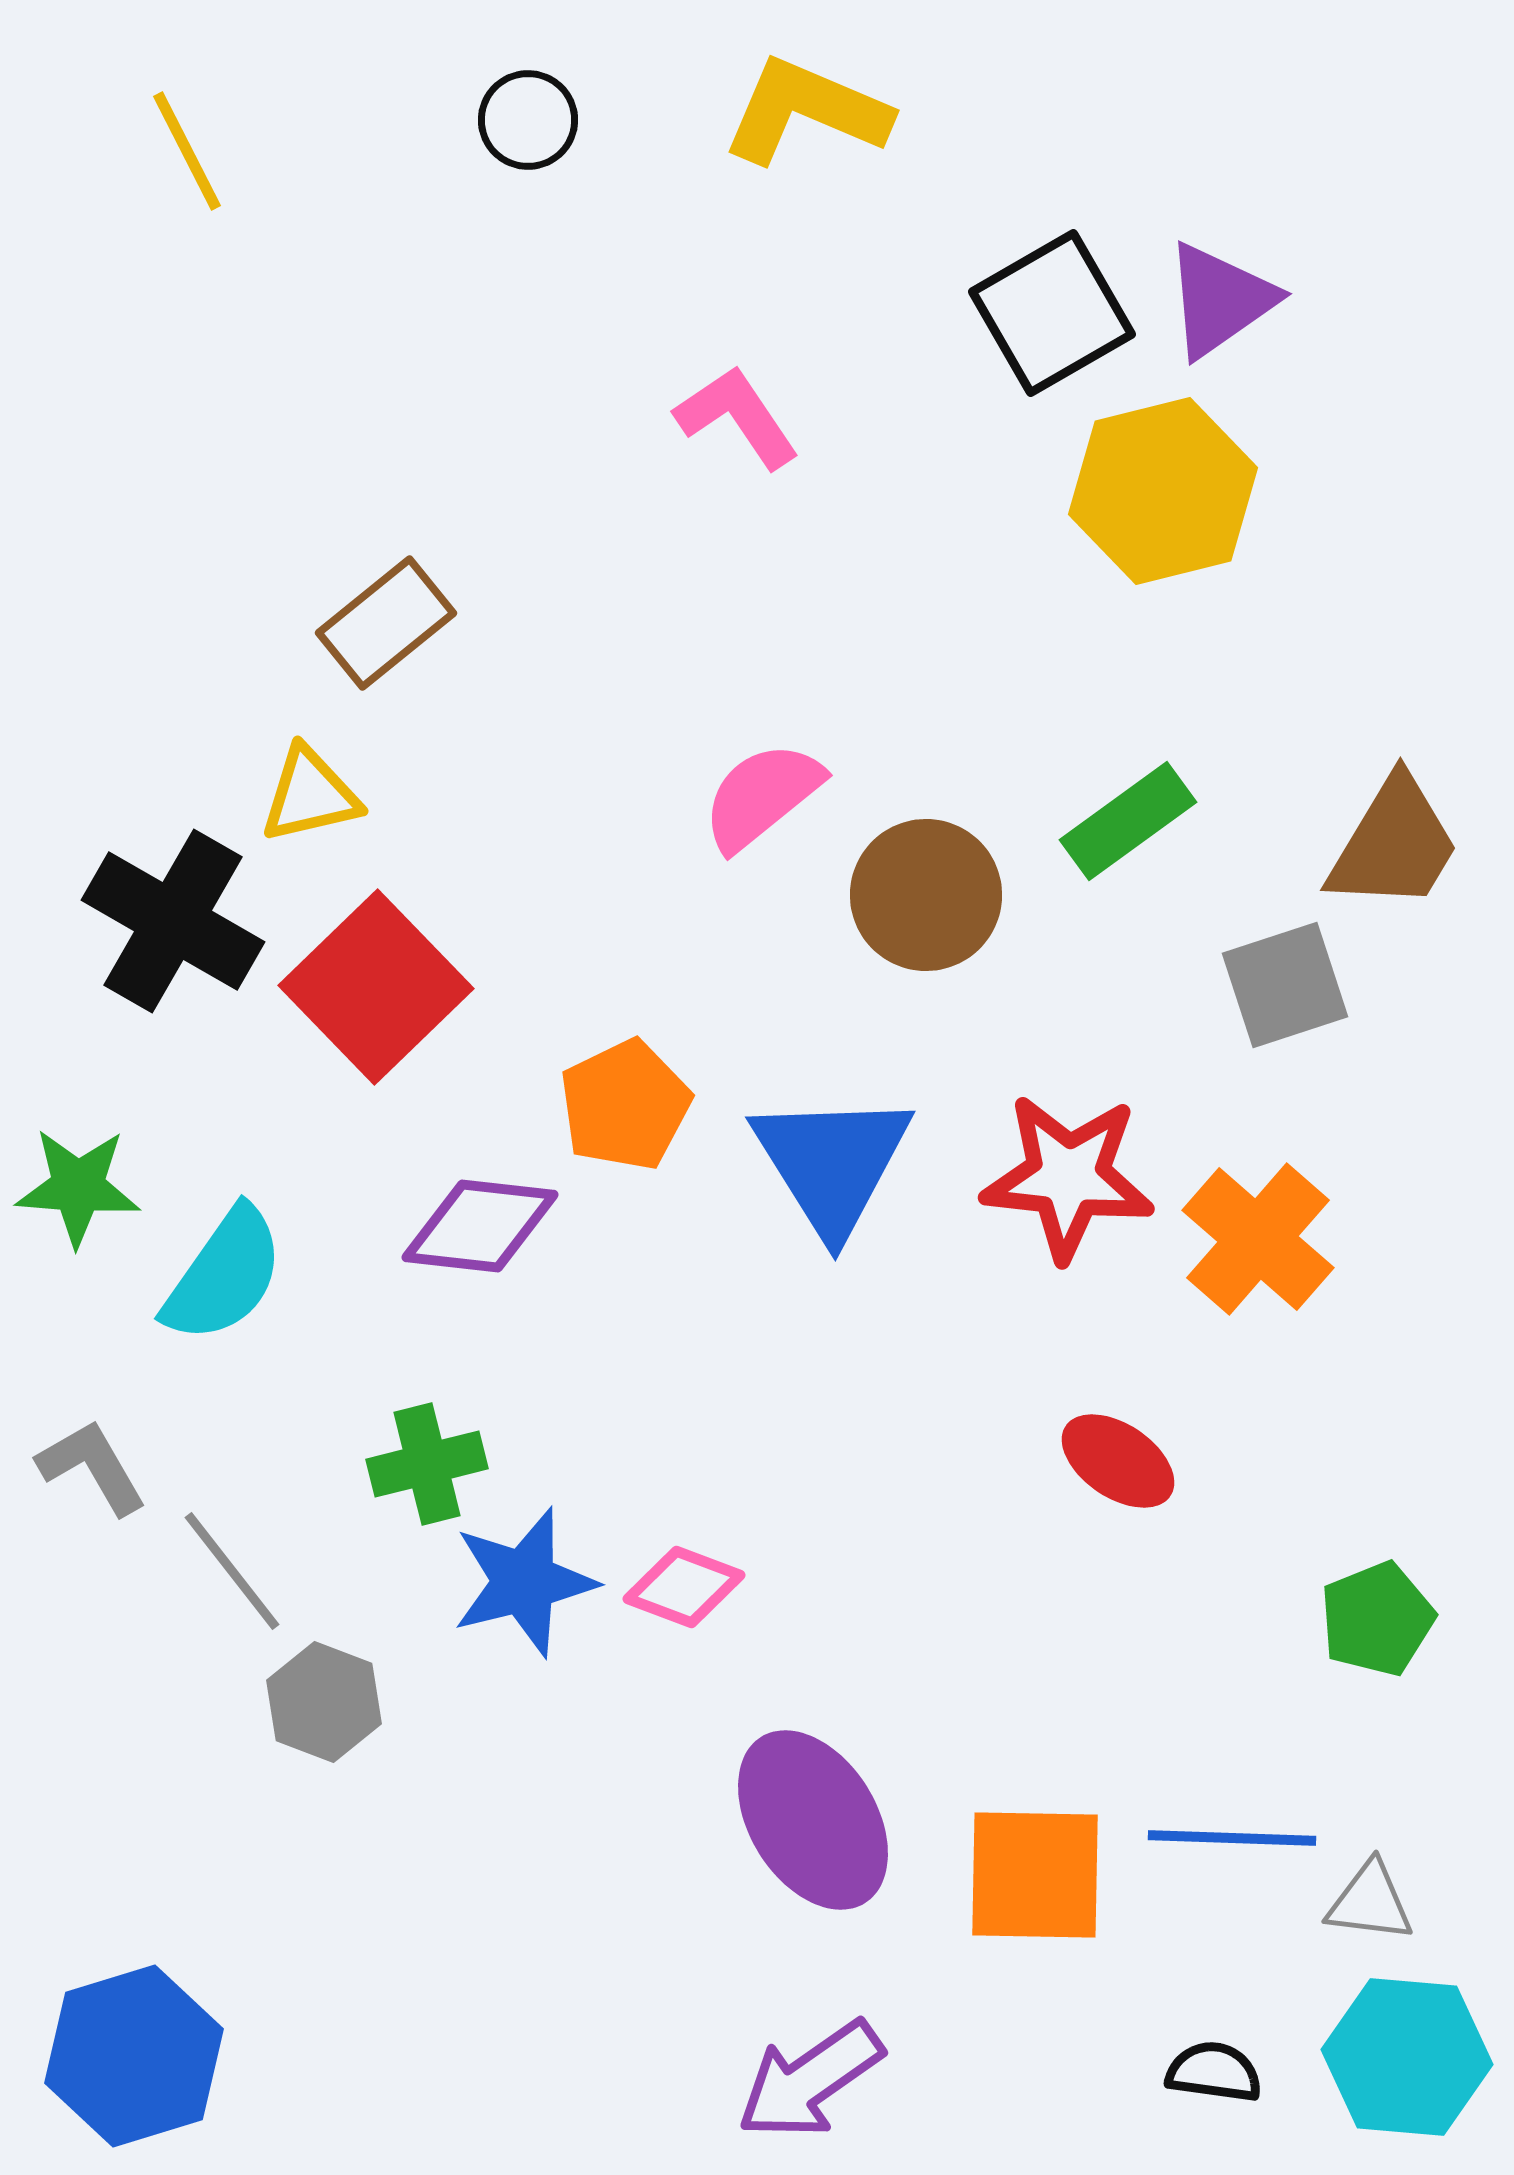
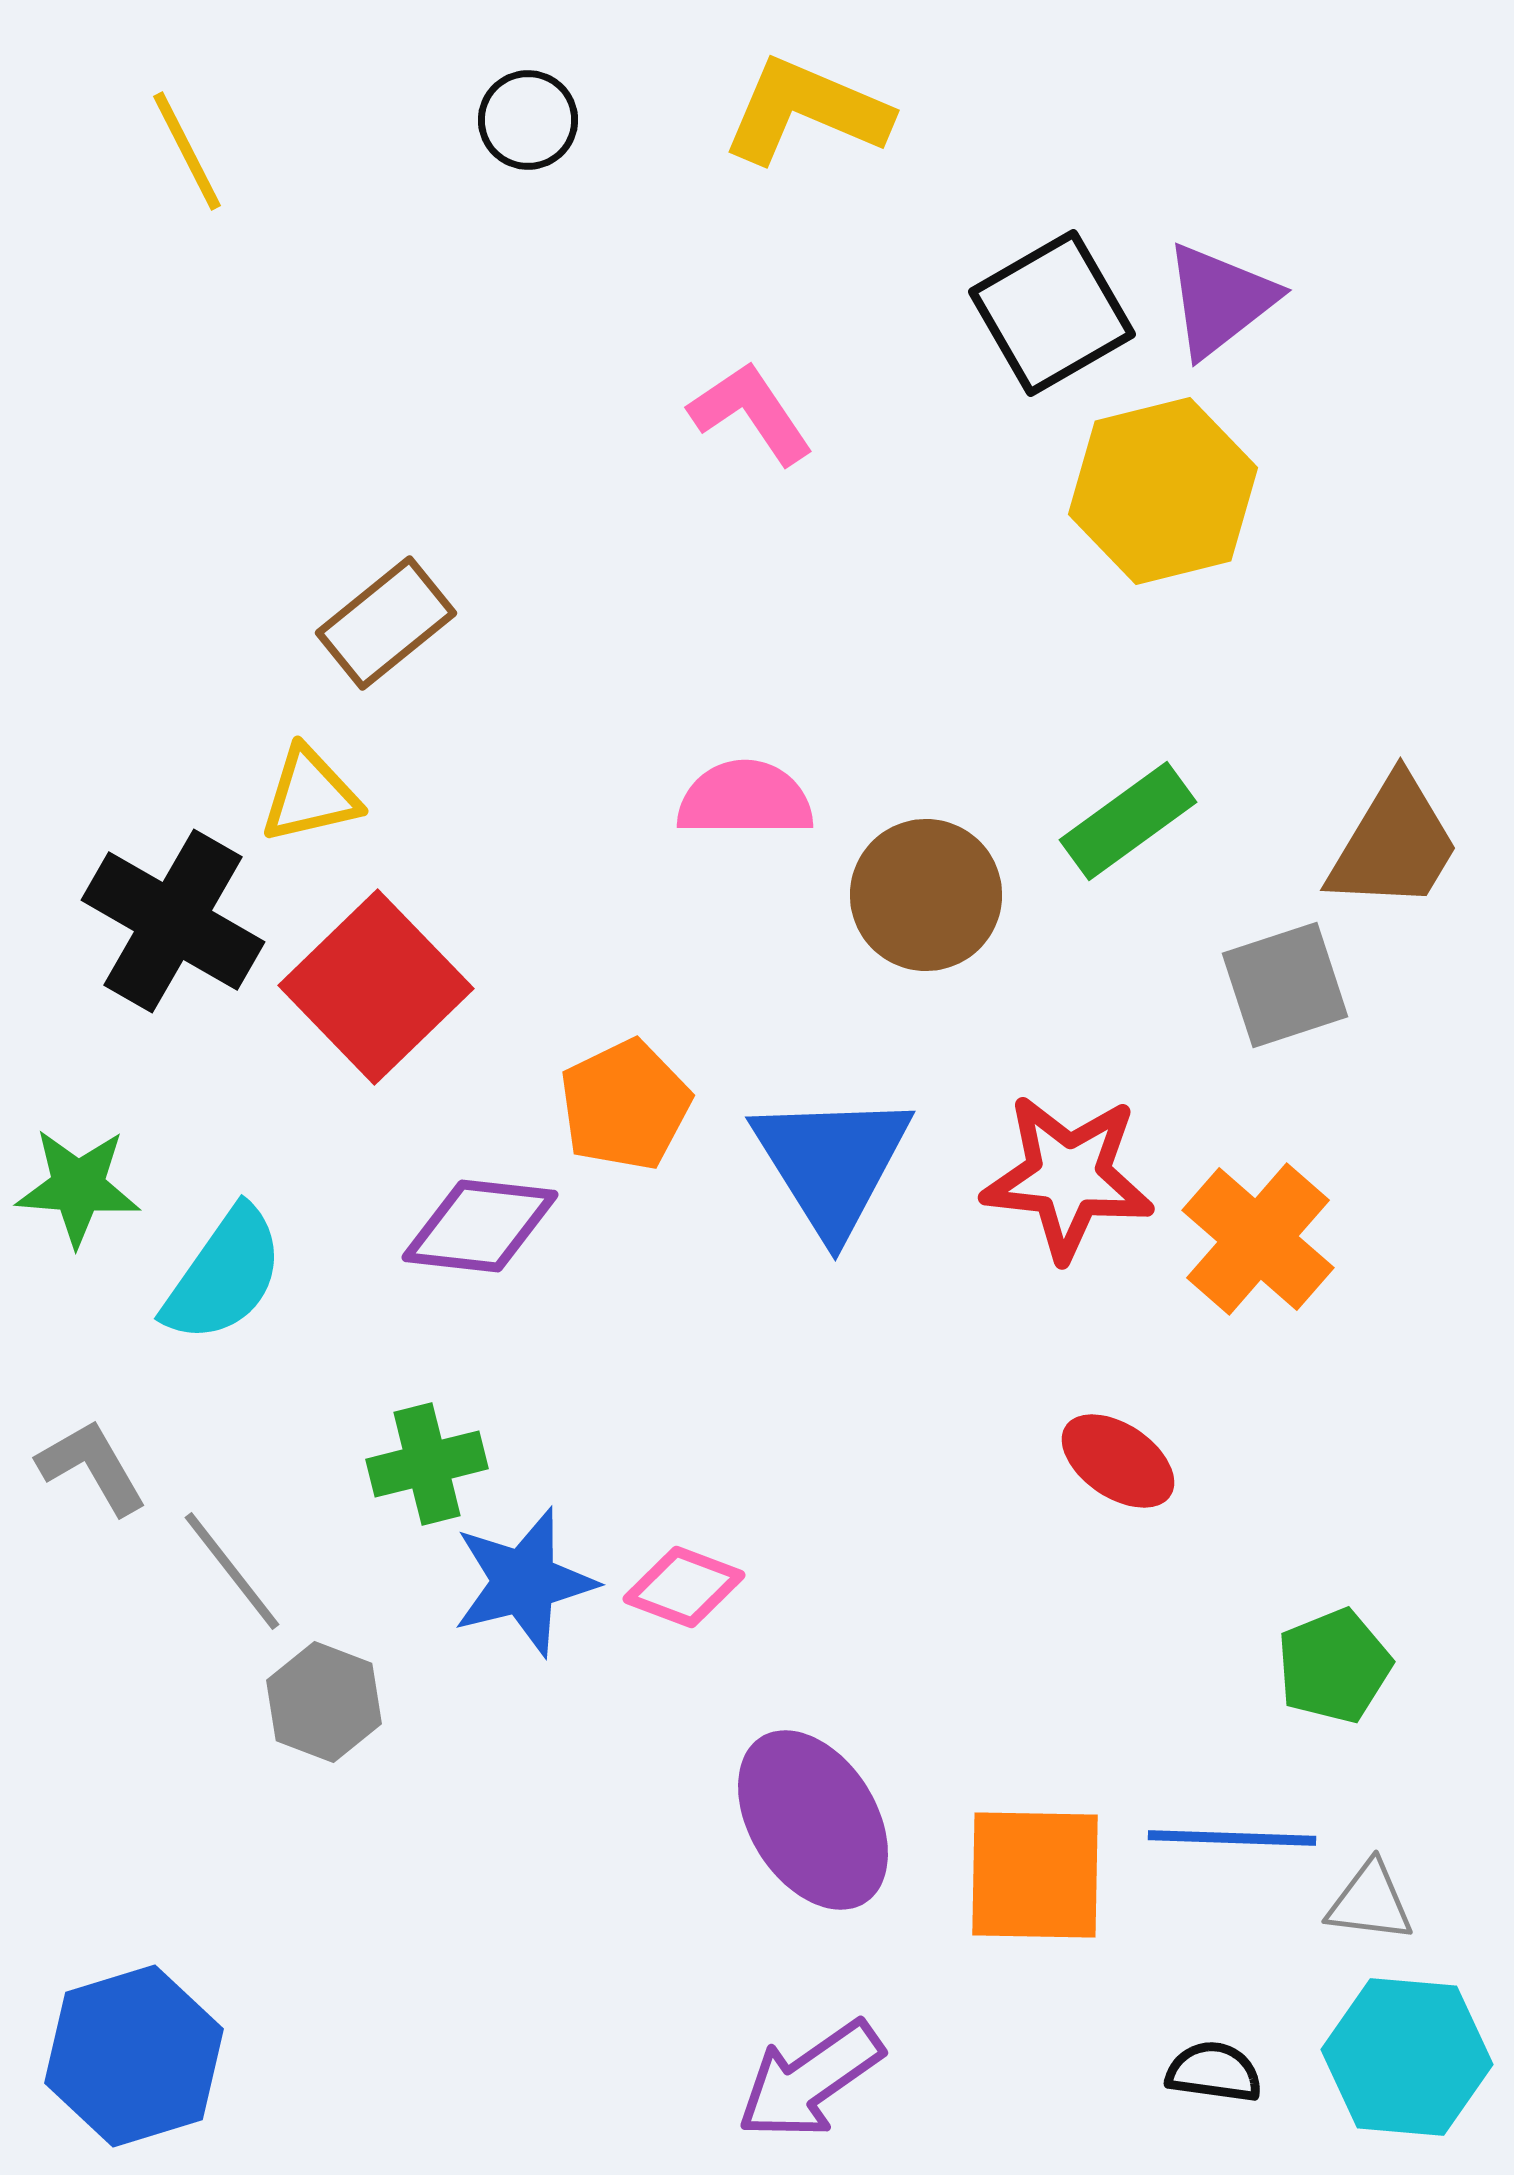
purple triangle: rotated 3 degrees counterclockwise
pink L-shape: moved 14 px right, 4 px up
pink semicircle: moved 17 px left, 3 px down; rotated 39 degrees clockwise
green pentagon: moved 43 px left, 47 px down
